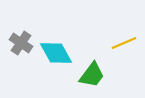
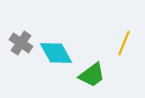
yellow line: rotated 45 degrees counterclockwise
green trapezoid: rotated 16 degrees clockwise
